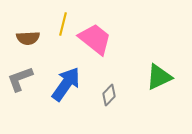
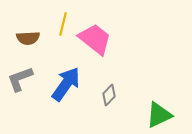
green triangle: moved 38 px down
